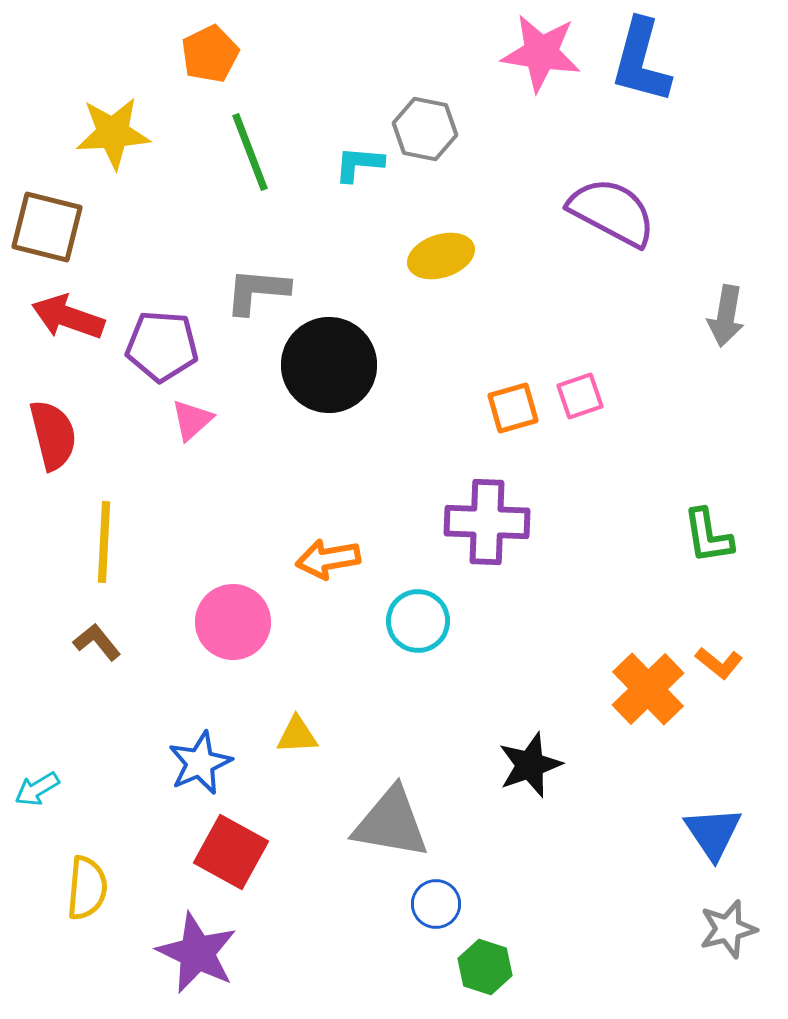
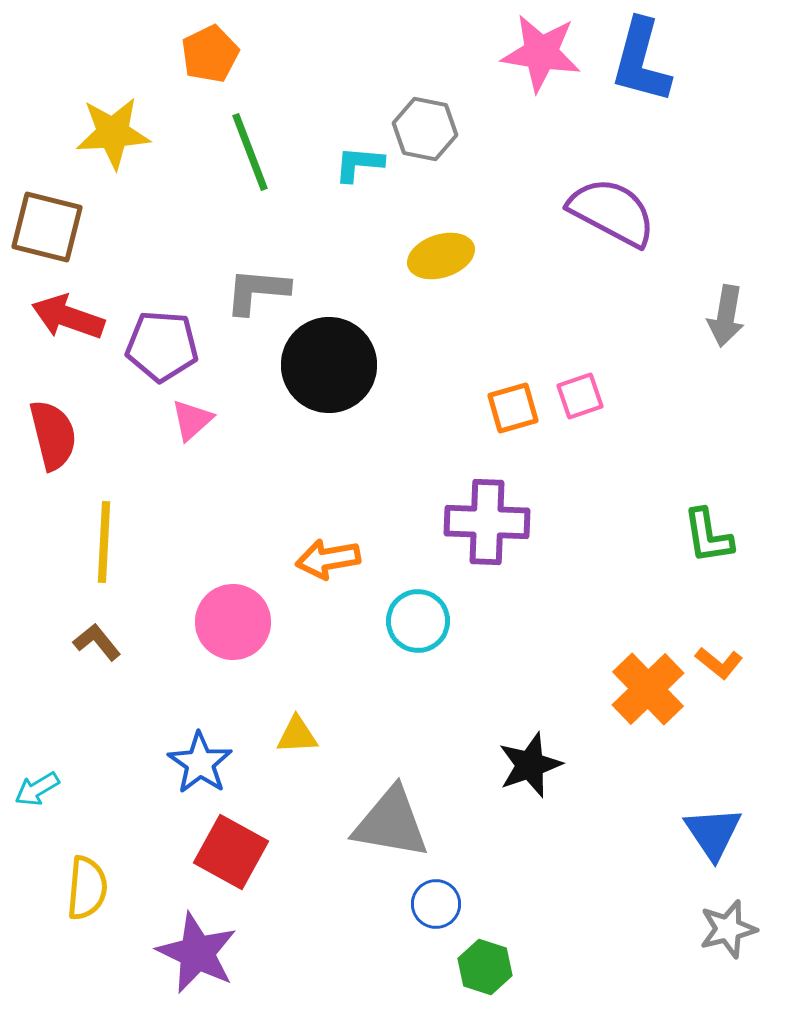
blue star: rotated 14 degrees counterclockwise
